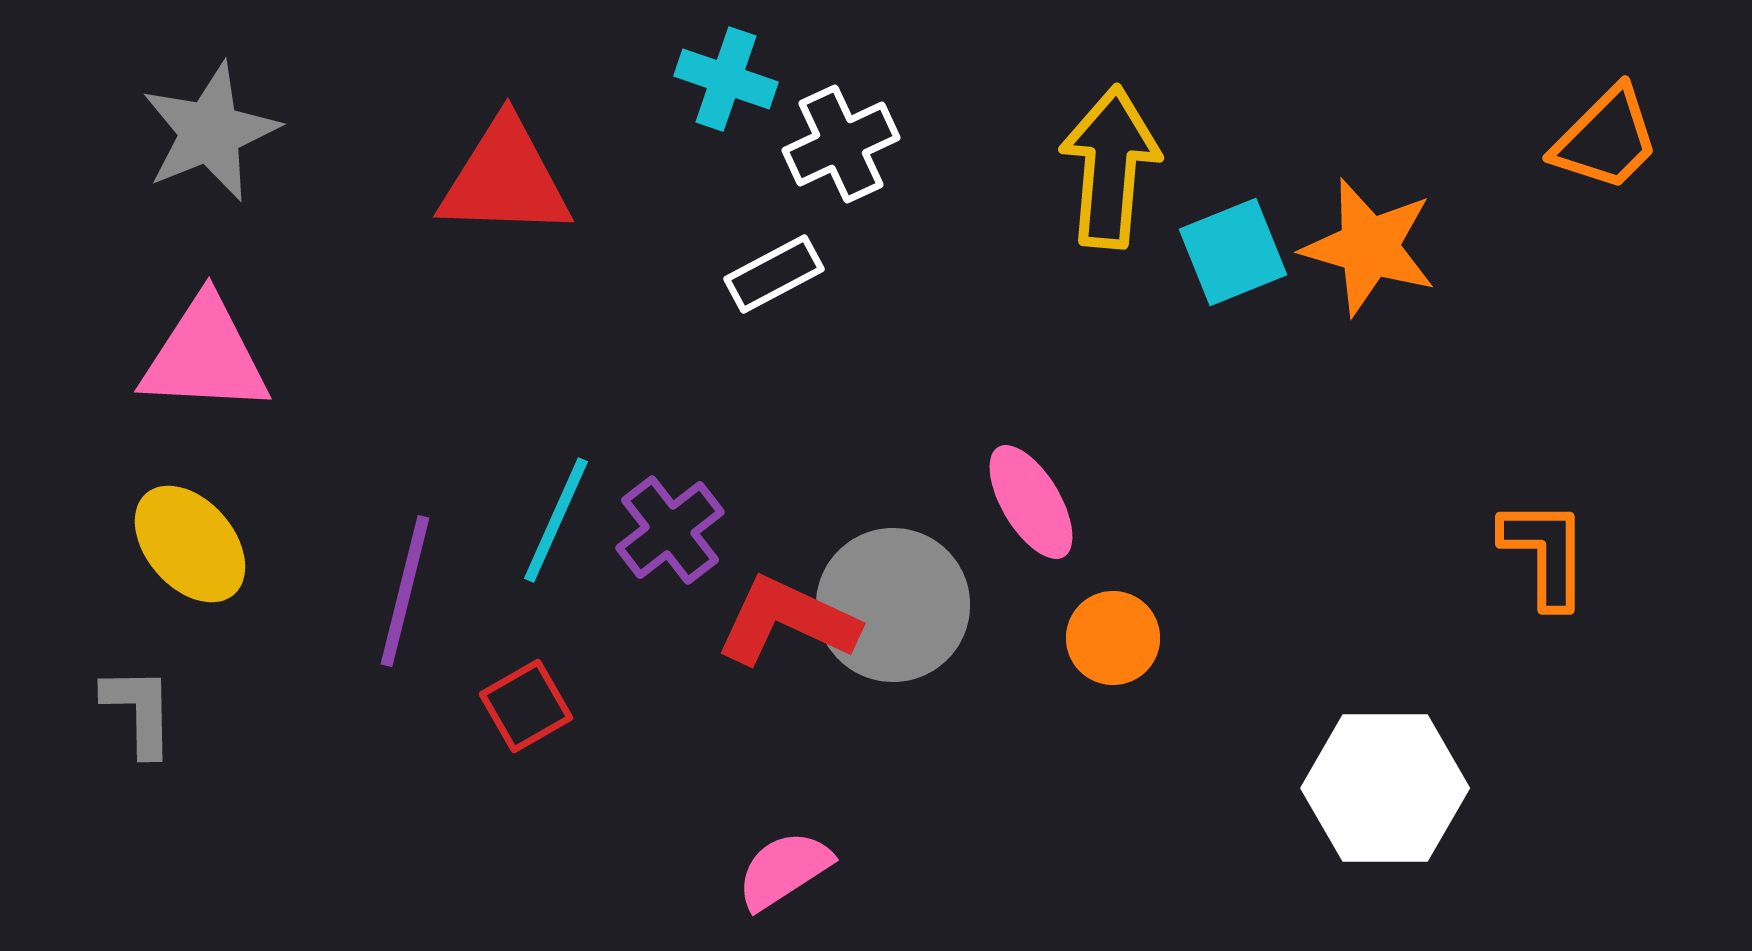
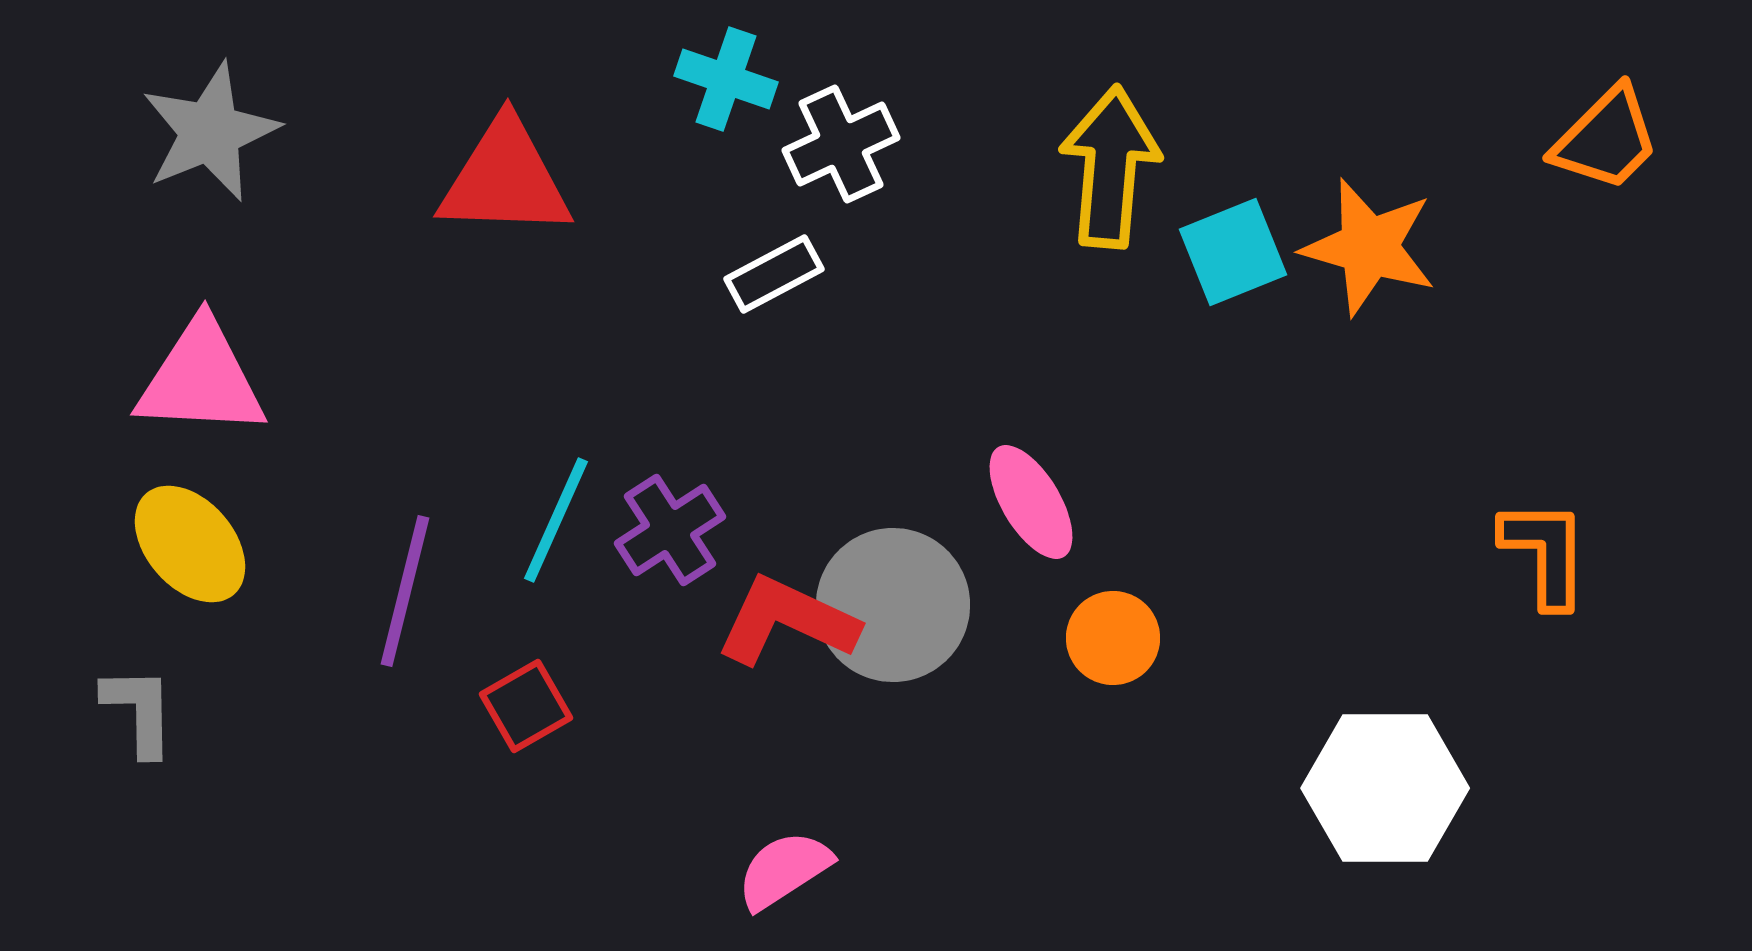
pink triangle: moved 4 px left, 23 px down
purple cross: rotated 5 degrees clockwise
